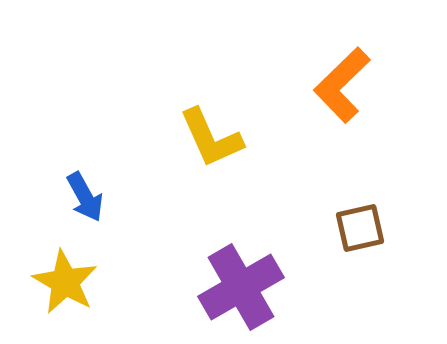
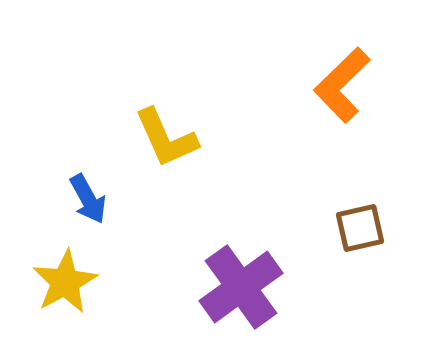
yellow L-shape: moved 45 px left
blue arrow: moved 3 px right, 2 px down
yellow star: rotated 14 degrees clockwise
purple cross: rotated 6 degrees counterclockwise
